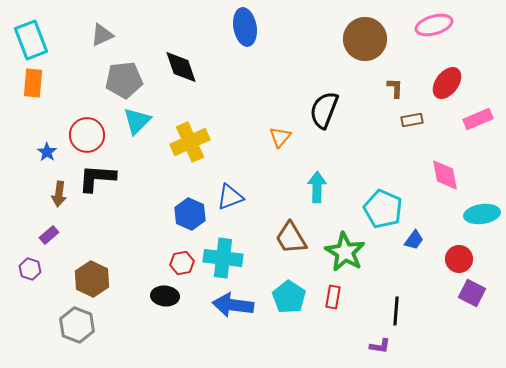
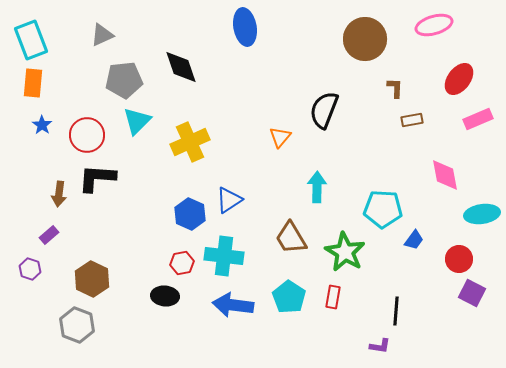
red ellipse at (447, 83): moved 12 px right, 4 px up
blue star at (47, 152): moved 5 px left, 27 px up
blue triangle at (230, 197): moved 1 px left, 3 px down; rotated 12 degrees counterclockwise
cyan pentagon at (383, 209): rotated 21 degrees counterclockwise
cyan cross at (223, 258): moved 1 px right, 2 px up
